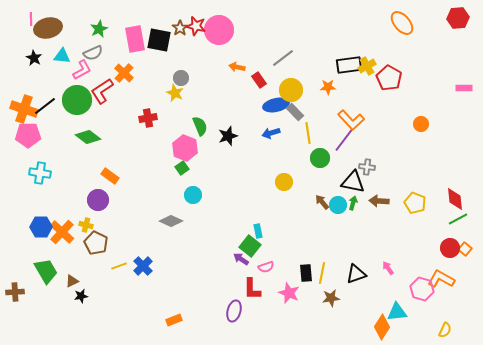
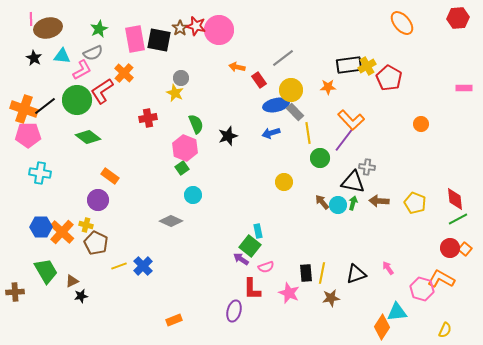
green semicircle at (200, 126): moved 4 px left, 2 px up
